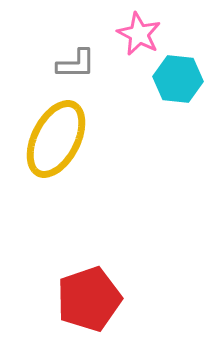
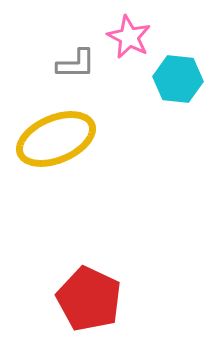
pink star: moved 10 px left, 3 px down
yellow ellipse: rotated 40 degrees clockwise
red pentagon: rotated 28 degrees counterclockwise
